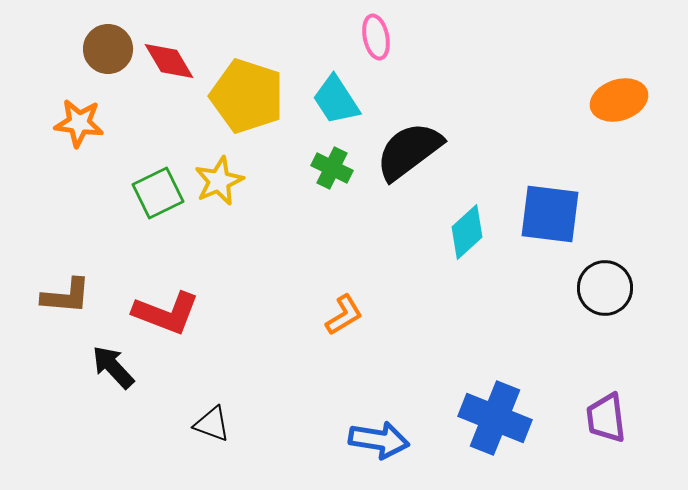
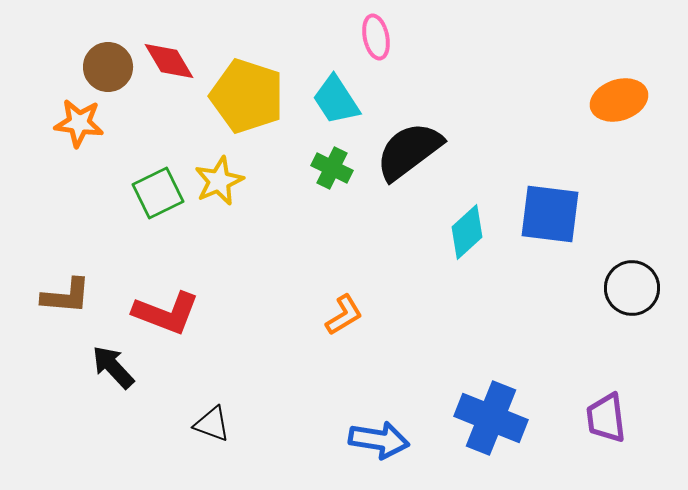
brown circle: moved 18 px down
black circle: moved 27 px right
blue cross: moved 4 px left
